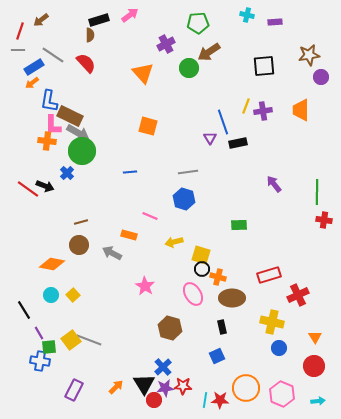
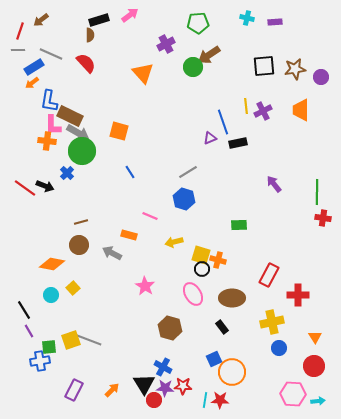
cyan cross at (247, 15): moved 3 px down
brown arrow at (209, 52): moved 3 px down
gray line at (53, 55): moved 2 px left, 1 px up; rotated 10 degrees counterclockwise
brown star at (309, 55): moved 14 px left, 14 px down
green circle at (189, 68): moved 4 px right, 1 px up
yellow line at (246, 106): rotated 28 degrees counterclockwise
purple cross at (263, 111): rotated 18 degrees counterclockwise
orange square at (148, 126): moved 29 px left, 5 px down
purple triangle at (210, 138): rotated 40 degrees clockwise
blue line at (130, 172): rotated 64 degrees clockwise
gray line at (188, 172): rotated 24 degrees counterclockwise
red line at (28, 189): moved 3 px left, 1 px up
red cross at (324, 220): moved 1 px left, 2 px up
red rectangle at (269, 275): rotated 45 degrees counterclockwise
orange cross at (218, 277): moved 17 px up
yellow square at (73, 295): moved 7 px up
red cross at (298, 295): rotated 25 degrees clockwise
yellow cross at (272, 322): rotated 25 degrees counterclockwise
black rectangle at (222, 327): rotated 24 degrees counterclockwise
purple line at (39, 333): moved 10 px left, 2 px up
yellow square at (71, 340): rotated 18 degrees clockwise
blue square at (217, 356): moved 3 px left, 3 px down
blue cross at (40, 361): rotated 18 degrees counterclockwise
blue cross at (163, 367): rotated 18 degrees counterclockwise
orange arrow at (116, 387): moved 4 px left, 3 px down
purple star at (165, 388): rotated 12 degrees clockwise
orange circle at (246, 388): moved 14 px left, 16 px up
pink hexagon at (282, 394): moved 11 px right; rotated 20 degrees counterclockwise
